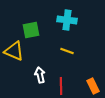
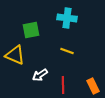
cyan cross: moved 2 px up
yellow triangle: moved 1 px right, 4 px down
white arrow: rotated 112 degrees counterclockwise
red line: moved 2 px right, 1 px up
